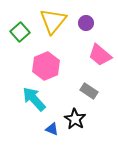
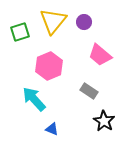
purple circle: moved 2 px left, 1 px up
green square: rotated 24 degrees clockwise
pink hexagon: moved 3 px right
black star: moved 29 px right, 2 px down
